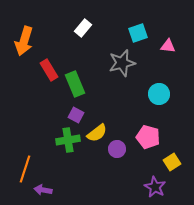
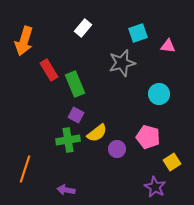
purple arrow: moved 23 px right
